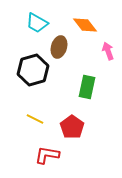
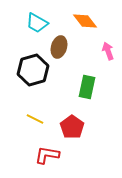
orange diamond: moved 4 px up
